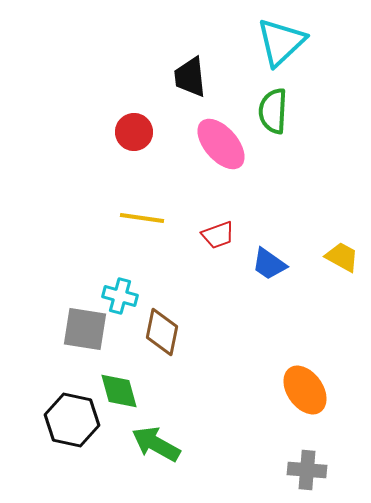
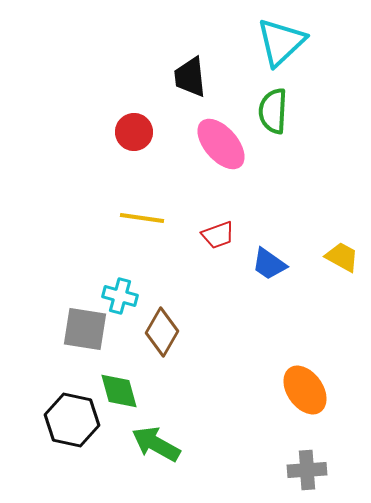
brown diamond: rotated 18 degrees clockwise
gray cross: rotated 9 degrees counterclockwise
